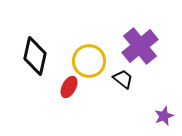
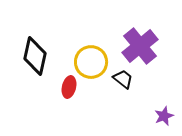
yellow circle: moved 2 px right, 1 px down
red ellipse: rotated 15 degrees counterclockwise
